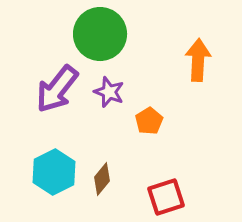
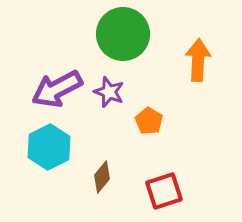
green circle: moved 23 px right
purple arrow: rotated 24 degrees clockwise
orange pentagon: rotated 8 degrees counterclockwise
cyan hexagon: moved 5 px left, 25 px up
brown diamond: moved 2 px up
red square: moved 2 px left, 6 px up
